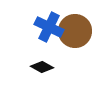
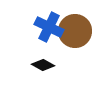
black diamond: moved 1 px right, 2 px up
